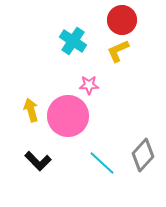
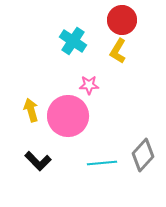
yellow L-shape: rotated 35 degrees counterclockwise
cyan line: rotated 48 degrees counterclockwise
